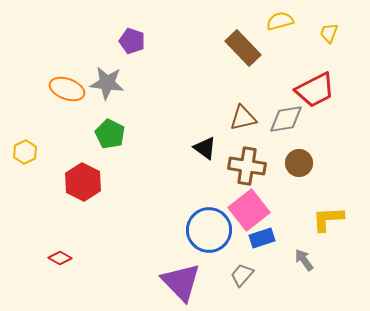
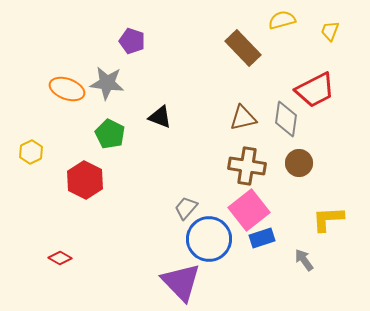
yellow semicircle: moved 2 px right, 1 px up
yellow trapezoid: moved 1 px right, 2 px up
gray diamond: rotated 72 degrees counterclockwise
black triangle: moved 45 px left, 31 px up; rotated 15 degrees counterclockwise
yellow hexagon: moved 6 px right
red hexagon: moved 2 px right, 2 px up
blue circle: moved 9 px down
gray trapezoid: moved 56 px left, 67 px up
